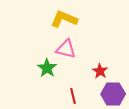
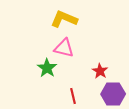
pink triangle: moved 2 px left, 1 px up
